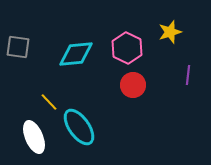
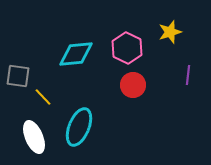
gray square: moved 29 px down
yellow line: moved 6 px left, 5 px up
cyan ellipse: rotated 57 degrees clockwise
